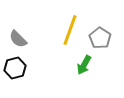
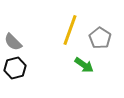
gray semicircle: moved 5 px left, 3 px down
green arrow: rotated 84 degrees counterclockwise
